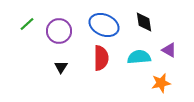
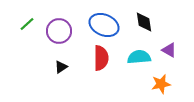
black triangle: rotated 24 degrees clockwise
orange star: moved 1 px down
